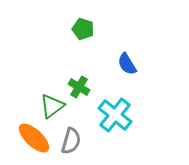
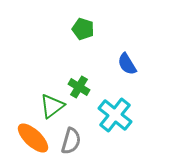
orange ellipse: moved 1 px left
